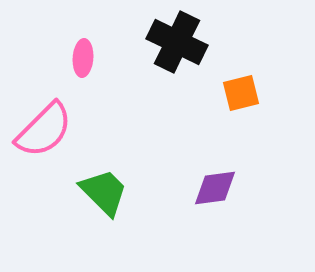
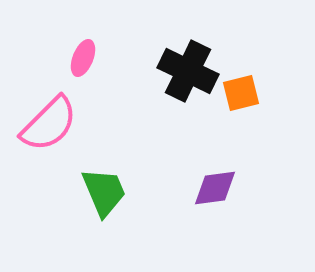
black cross: moved 11 px right, 29 px down
pink ellipse: rotated 18 degrees clockwise
pink semicircle: moved 5 px right, 6 px up
green trapezoid: rotated 22 degrees clockwise
